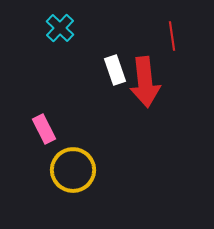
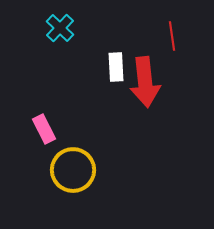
white rectangle: moved 1 px right, 3 px up; rotated 16 degrees clockwise
